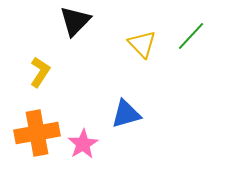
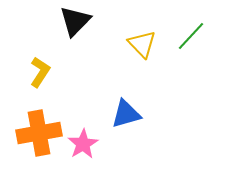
orange cross: moved 2 px right
